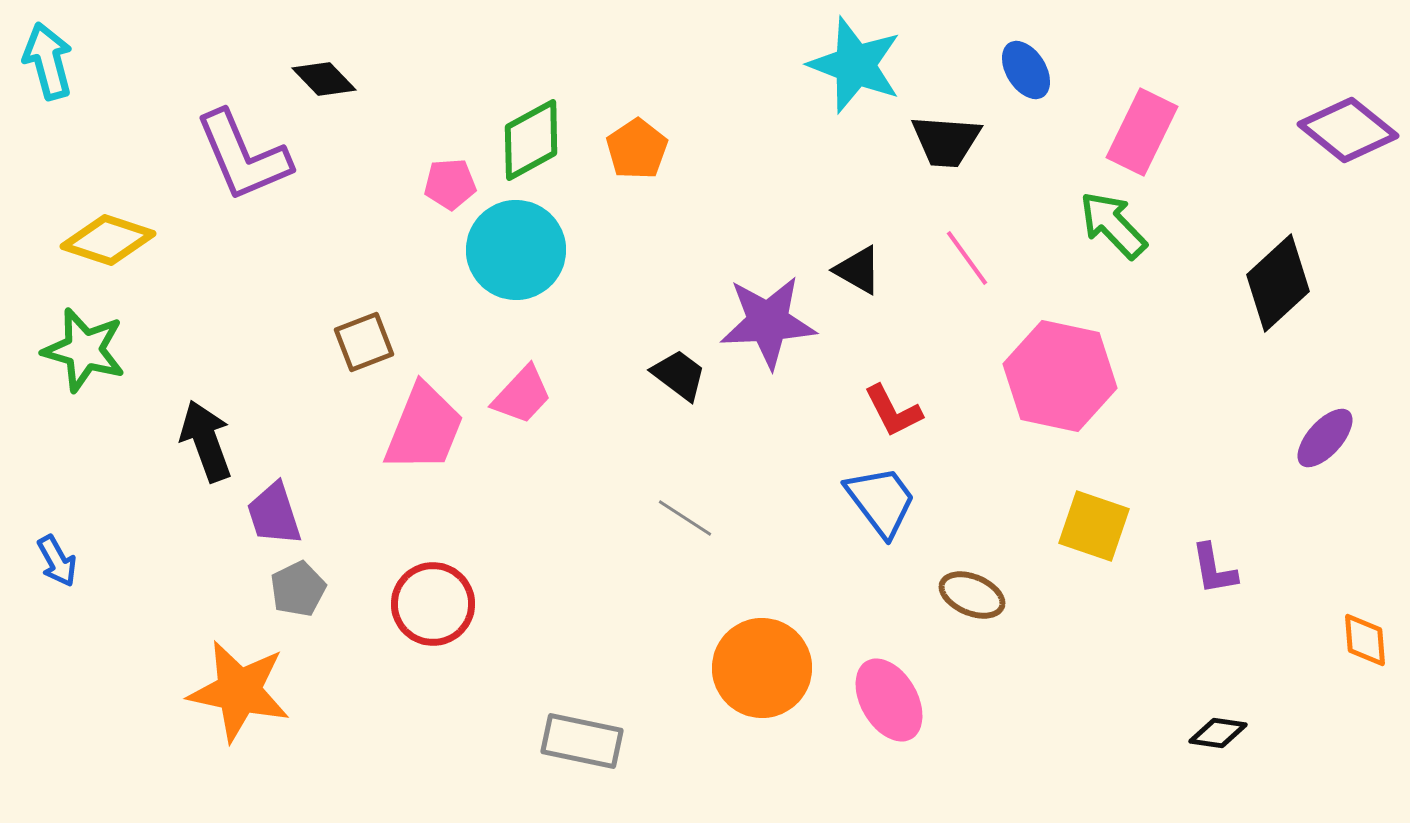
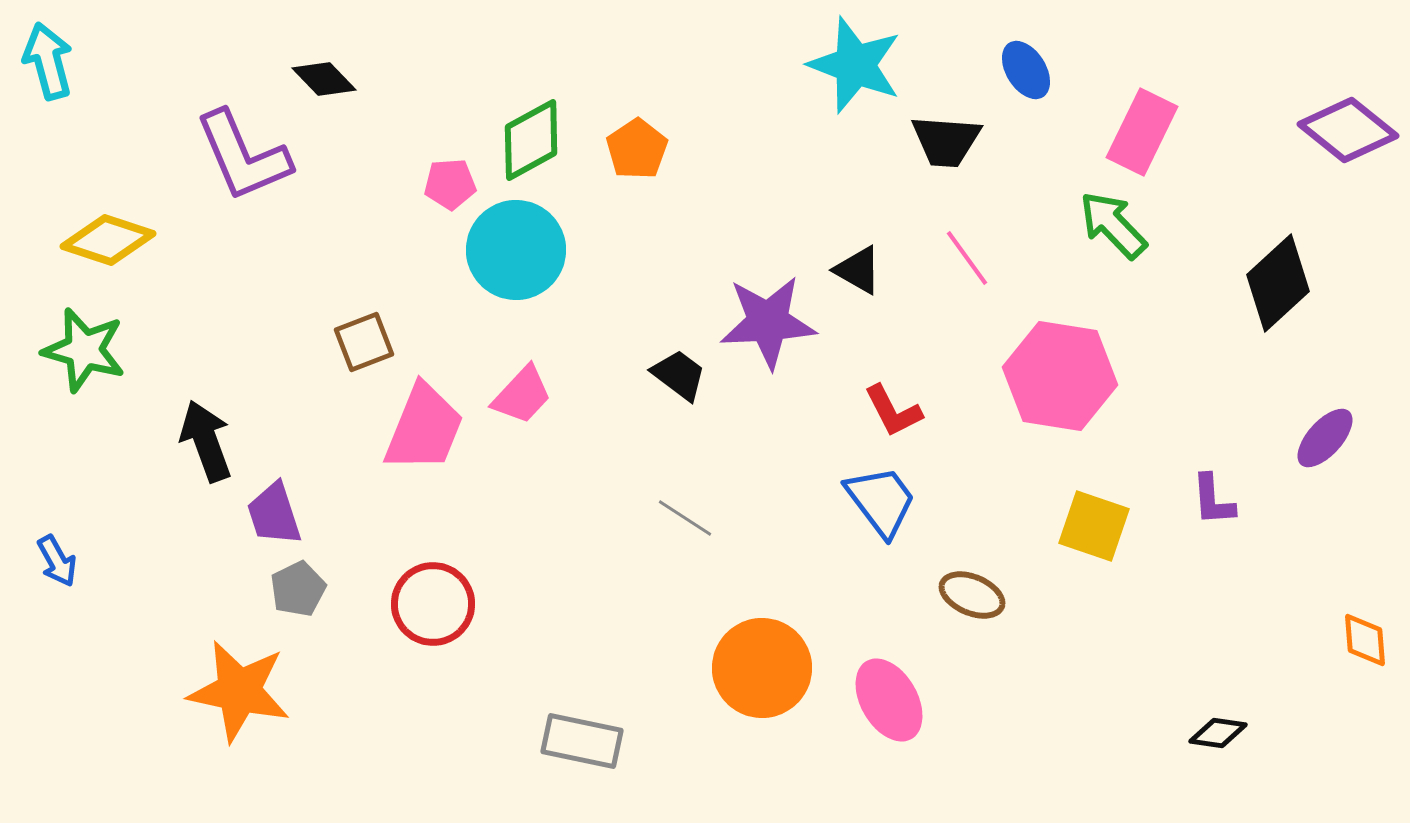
pink hexagon at (1060, 376): rotated 3 degrees counterclockwise
purple L-shape at (1214, 569): moved 1 px left, 69 px up; rotated 6 degrees clockwise
